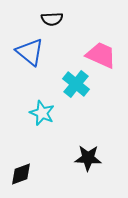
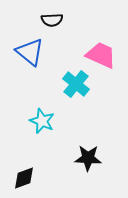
black semicircle: moved 1 px down
cyan star: moved 8 px down
black diamond: moved 3 px right, 4 px down
